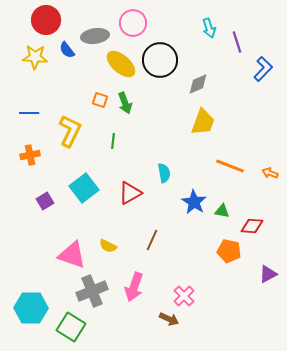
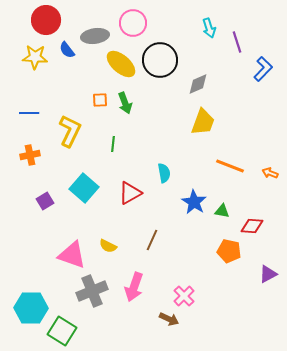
orange square: rotated 21 degrees counterclockwise
green line: moved 3 px down
cyan square: rotated 12 degrees counterclockwise
green square: moved 9 px left, 4 px down
